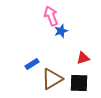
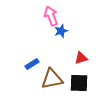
red triangle: moved 2 px left
brown triangle: rotated 20 degrees clockwise
